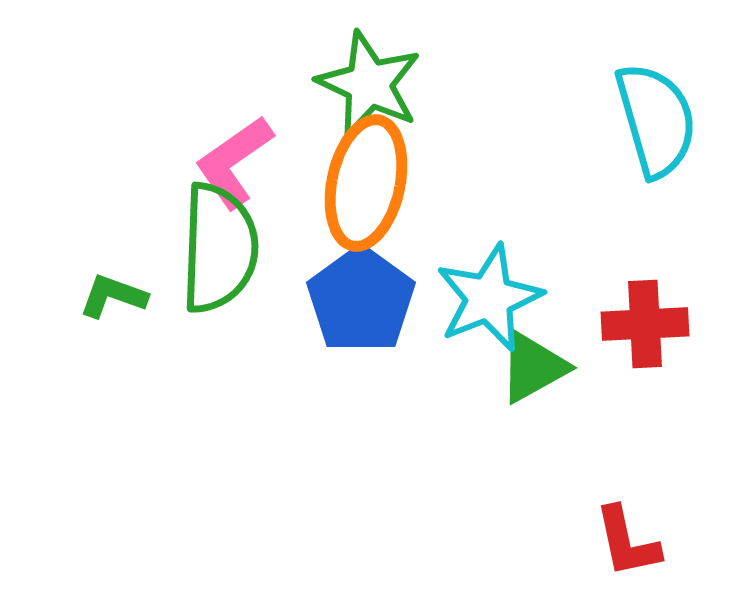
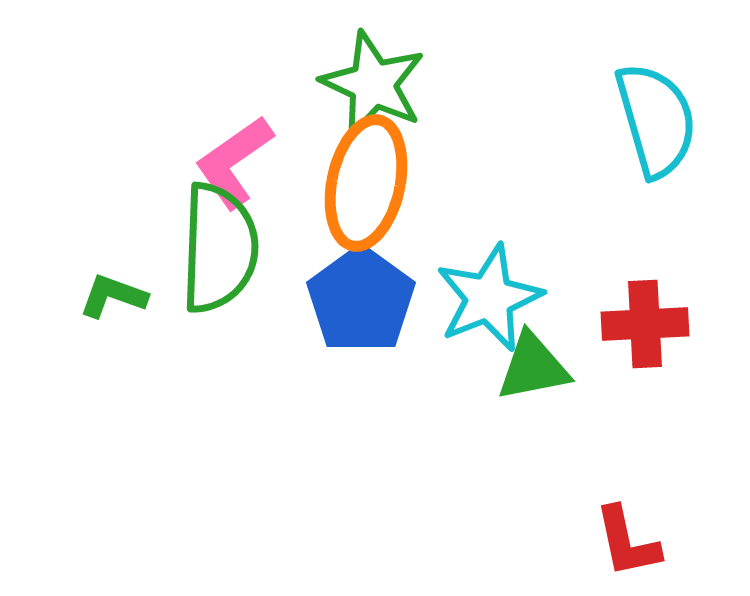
green star: moved 4 px right
green triangle: rotated 18 degrees clockwise
